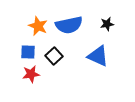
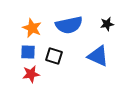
orange star: moved 6 px left, 2 px down
black square: rotated 30 degrees counterclockwise
